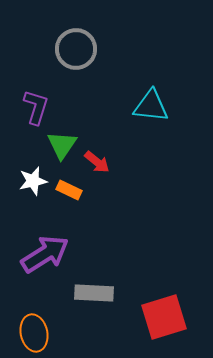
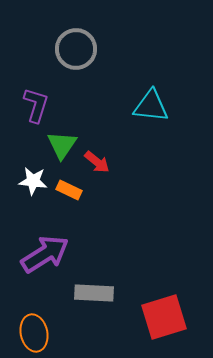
purple L-shape: moved 2 px up
white star: rotated 20 degrees clockwise
